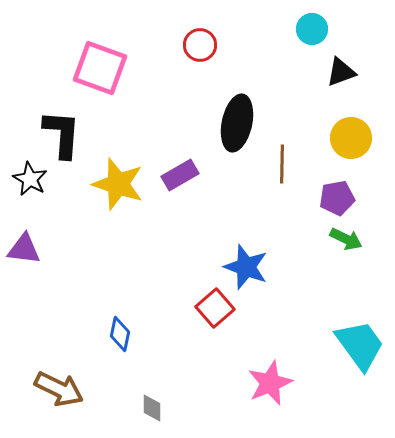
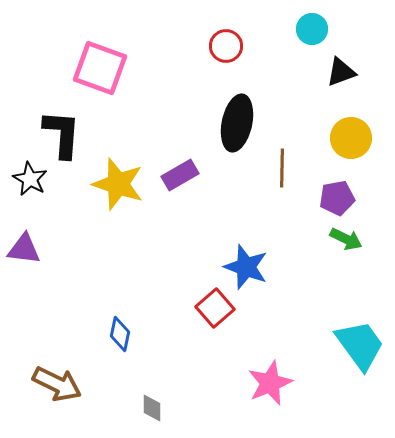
red circle: moved 26 px right, 1 px down
brown line: moved 4 px down
brown arrow: moved 2 px left, 5 px up
